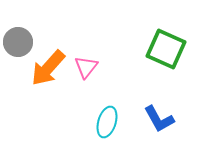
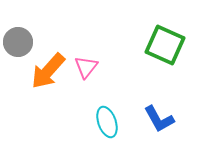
green square: moved 1 px left, 4 px up
orange arrow: moved 3 px down
cyan ellipse: rotated 36 degrees counterclockwise
